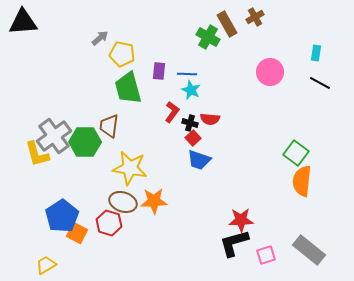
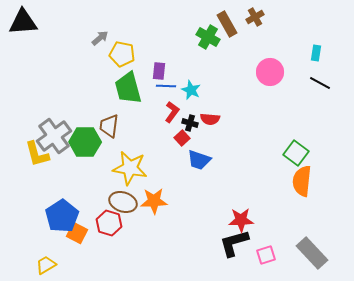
blue line: moved 21 px left, 12 px down
red square: moved 11 px left
gray rectangle: moved 3 px right, 3 px down; rotated 8 degrees clockwise
